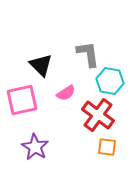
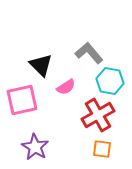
gray L-shape: moved 1 px right, 1 px up; rotated 32 degrees counterclockwise
pink semicircle: moved 6 px up
red cross: rotated 24 degrees clockwise
orange square: moved 5 px left, 2 px down
